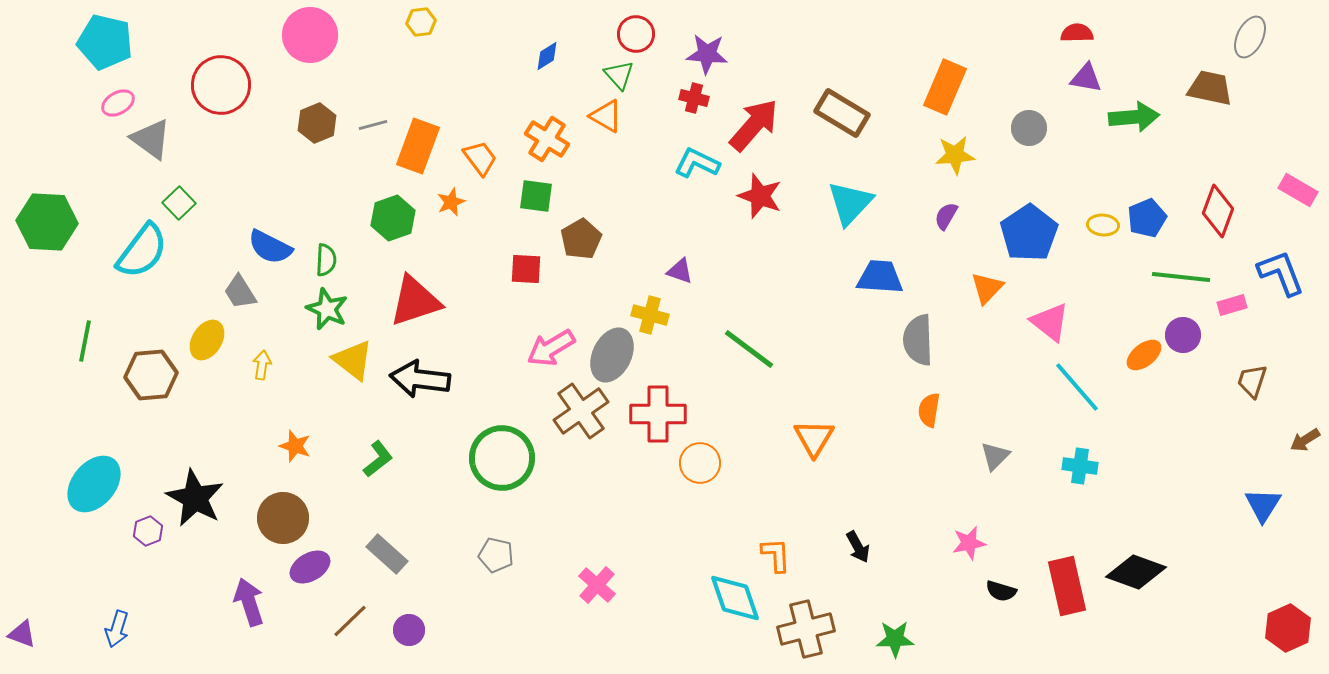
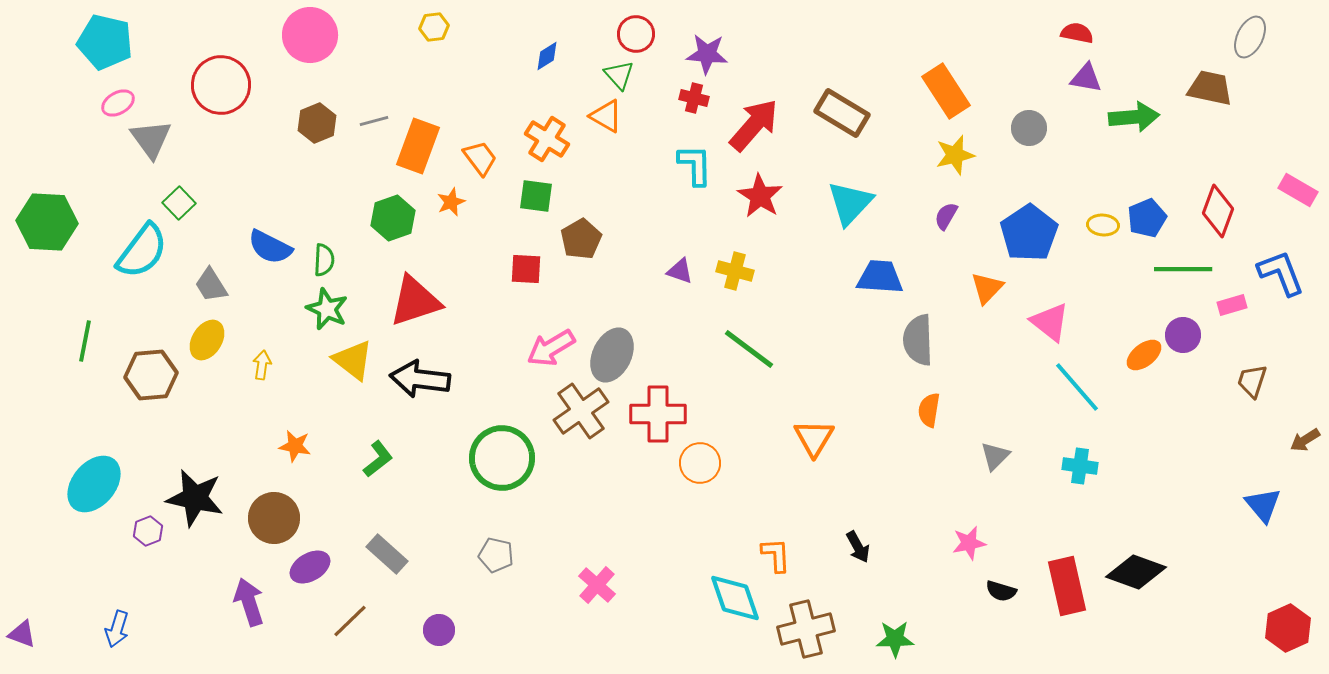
yellow hexagon at (421, 22): moved 13 px right, 5 px down
red semicircle at (1077, 33): rotated 12 degrees clockwise
orange rectangle at (945, 87): moved 1 px right, 4 px down; rotated 56 degrees counterclockwise
gray line at (373, 125): moved 1 px right, 4 px up
gray triangle at (151, 139): rotated 18 degrees clockwise
yellow star at (955, 155): rotated 9 degrees counterclockwise
cyan L-shape at (697, 163): moved 2 px left, 2 px down; rotated 63 degrees clockwise
red star at (760, 196): rotated 12 degrees clockwise
green semicircle at (326, 260): moved 2 px left
green line at (1181, 277): moved 2 px right, 8 px up; rotated 6 degrees counterclockwise
gray trapezoid at (240, 292): moved 29 px left, 7 px up
yellow cross at (650, 315): moved 85 px right, 44 px up
orange star at (295, 446): rotated 8 degrees counterclockwise
black star at (195, 498): rotated 16 degrees counterclockwise
blue triangle at (1263, 505): rotated 12 degrees counterclockwise
brown circle at (283, 518): moved 9 px left
purple circle at (409, 630): moved 30 px right
